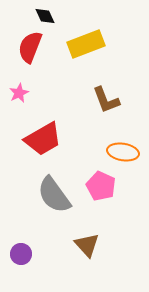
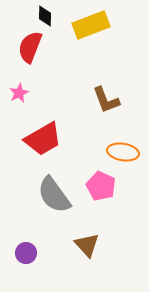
black diamond: rotated 25 degrees clockwise
yellow rectangle: moved 5 px right, 19 px up
purple circle: moved 5 px right, 1 px up
